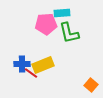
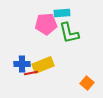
red line: rotated 48 degrees counterclockwise
orange square: moved 4 px left, 2 px up
